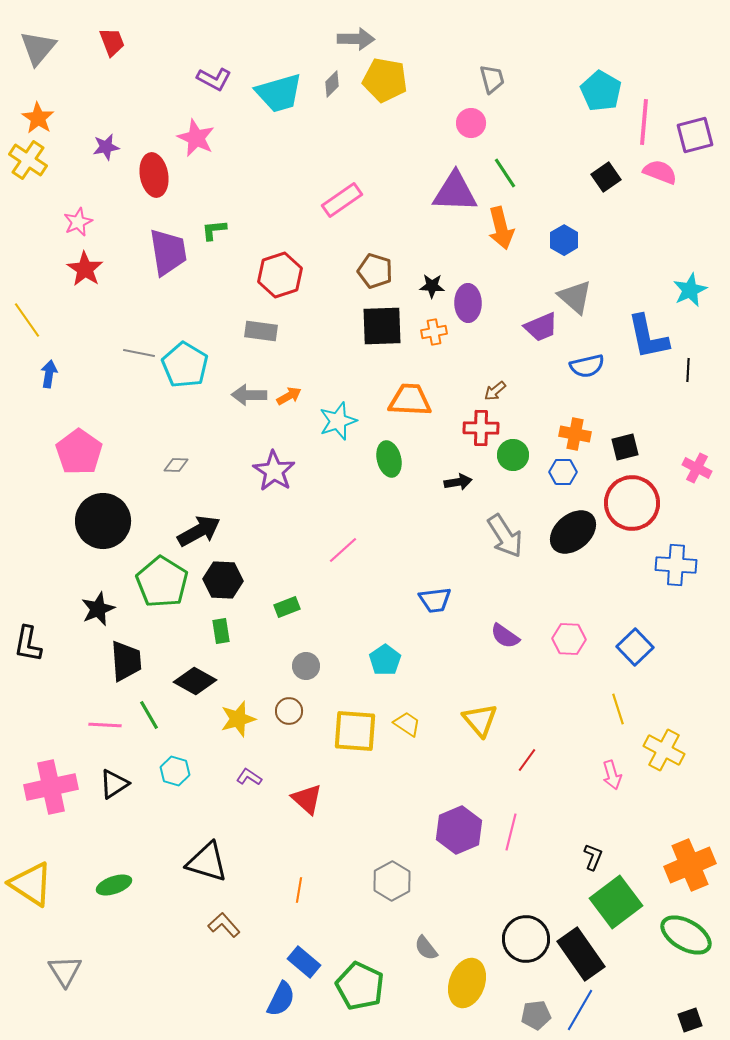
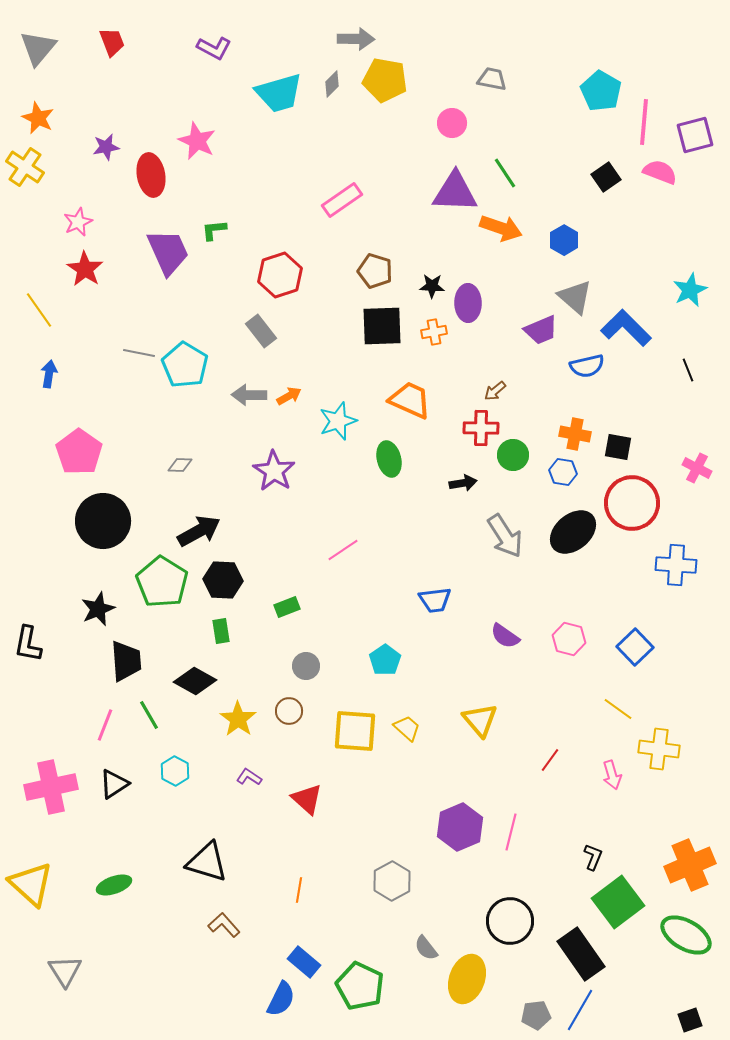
purple L-shape at (214, 79): moved 31 px up
gray trapezoid at (492, 79): rotated 64 degrees counterclockwise
orange star at (38, 118): rotated 8 degrees counterclockwise
pink circle at (471, 123): moved 19 px left
pink star at (196, 138): moved 1 px right, 3 px down
yellow cross at (28, 160): moved 3 px left, 7 px down
red ellipse at (154, 175): moved 3 px left
orange arrow at (501, 228): rotated 57 degrees counterclockwise
purple trapezoid at (168, 252): rotated 15 degrees counterclockwise
yellow line at (27, 320): moved 12 px right, 10 px up
purple trapezoid at (541, 327): moved 3 px down
gray rectangle at (261, 331): rotated 44 degrees clockwise
blue L-shape at (648, 337): moved 22 px left, 9 px up; rotated 147 degrees clockwise
black line at (688, 370): rotated 25 degrees counterclockwise
orange trapezoid at (410, 400): rotated 21 degrees clockwise
black square at (625, 447): moved 7 px left; rotated 24 degrees clockwise
gray diamond at (176, 465): moved 4 px right
blue hexagon at (563, 472): rotated 8 degrees clockwise
black arrow at (458, 482): moved 5 px right, 1 px down
pink line at (343, 550): rotated 8 degrees clockwise
pink hexagon at (569, 639): rotated 12 degrees clockwise
yellow line at (618, 709): rotated 36 degrees counterclockwise
yellow star at (238, 719): rotated 21 degrees counterclockwise
yellow trapezoid at (407, 724): moved 4 px down; rotated 8 degrees clockwise
pink line at (105, 725): rotated 72 degrees counterclockwise
yellow cross at (664, 750): moved 5 px left, 1 px up; rotated 21 degrees counterclockwise
red line at (527, 760): moved 23 px right
cyan hexagon at (175, 771): rotated 12 degrees clockwise
purple hexagon at (459, 830): moved 1 px right, 3 px up
yellow triangle at (31, 884): rotated 9 degrees clockwise
green square at (616, 902): moved 2 px right
black circle at (526, 939): moved 16 px left, 18 px up
yellow ellipse at (467, 983): moved 4 px up
